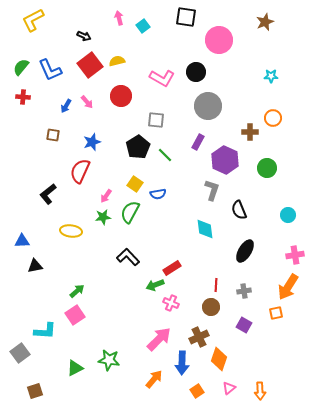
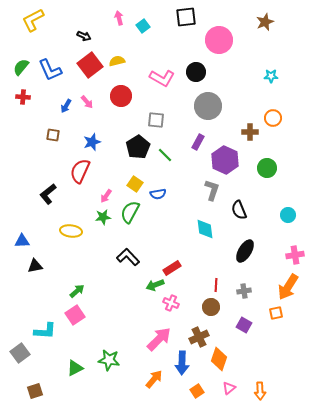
black square at (186, 17): rotated 15 degrees counterclockwise
